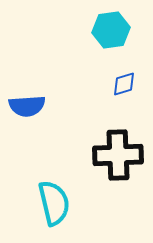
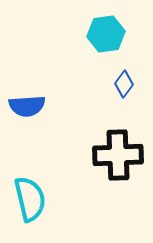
cyan hexagon: moved 5 px left, 4 px down
blue diamond: rotated 36 degrees counterclockwise
cyan semicircle: moved 24 px left, 4 px up
